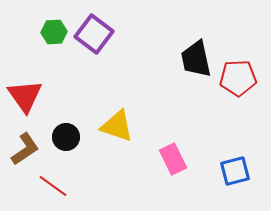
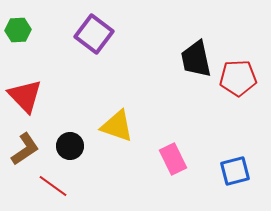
green hexagon: moved 36 px left, 2 px up
red triangle: rotated 9 degrees counterclockwise
black circle: moved 4 px right, 9 px down
